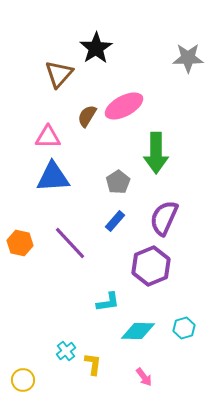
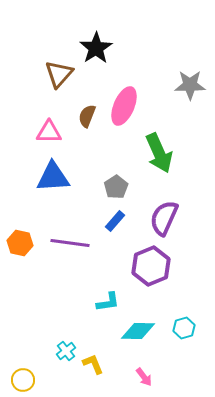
gray star: moved 2 px right, 27 px down
pink ellipse: rotated 39 degrees counterclockwise
brown semicircle: rotated 10 degrees counterclockwise
pink triangle: moved 1 px right, 5 px up
green arrow: moved 3 px right; rotated 24 degrees counterclockwise
gray pentagon: moved 2 px left, 5 px down
purple line: rotated 39 degrees counterclockwise
yellow L-shape: rotated 30 degrees counterclockwise
